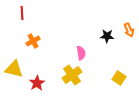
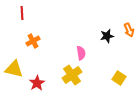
black star: rotated 16 degrees counterclockwise
